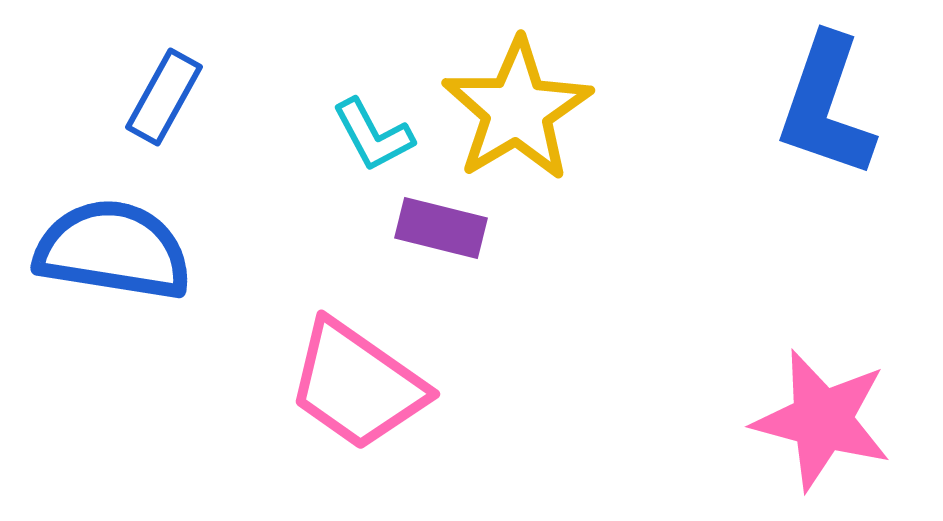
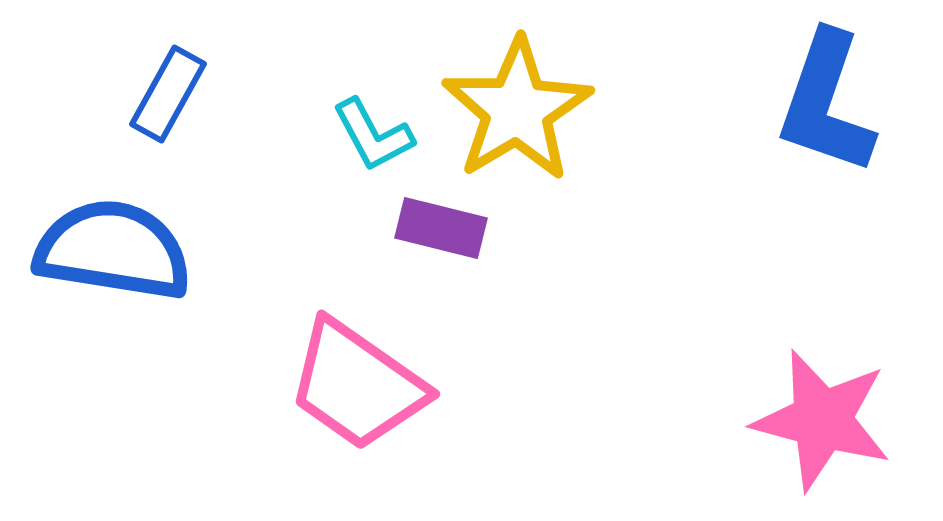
blue rectangle: moved 4 px right, 3 px up
blue L-shape: moved 3 px up
